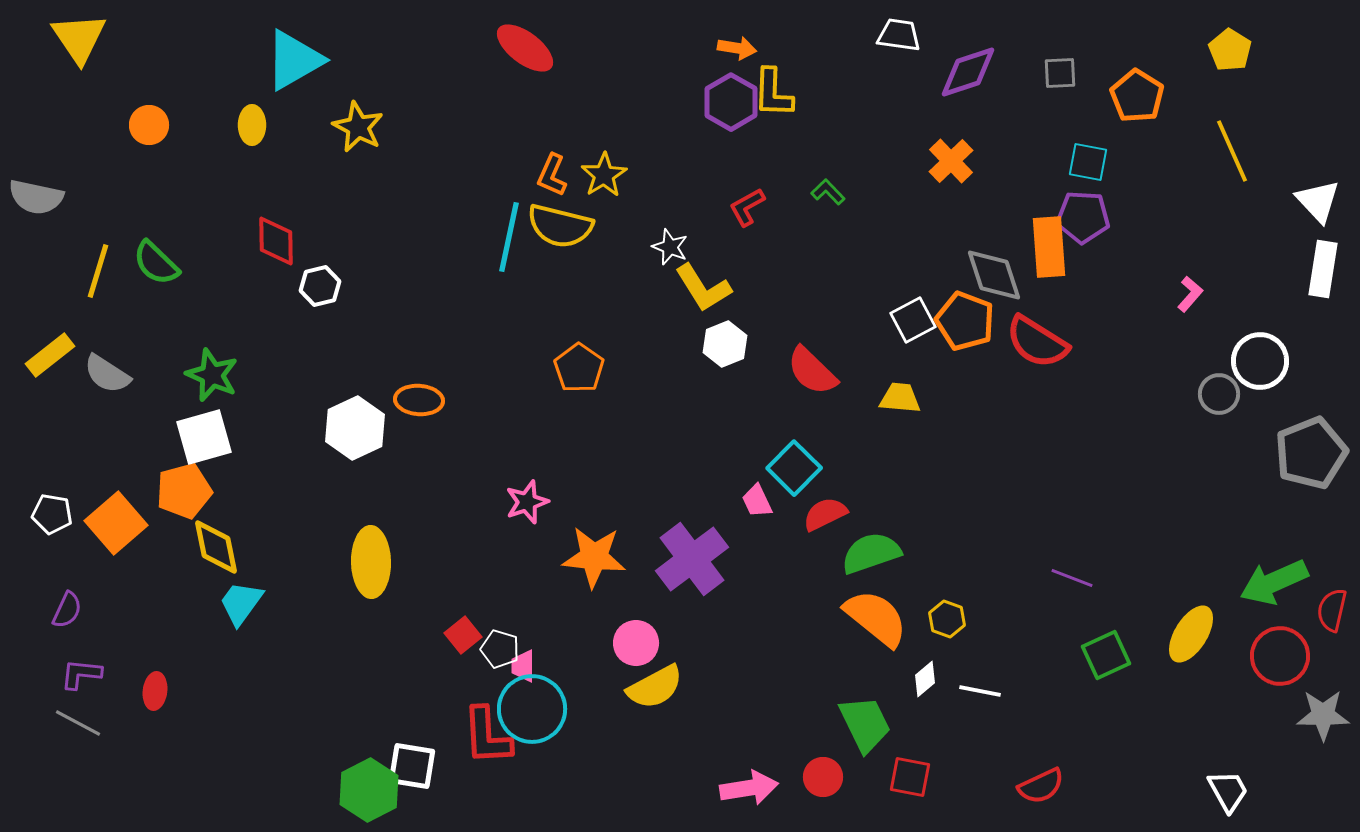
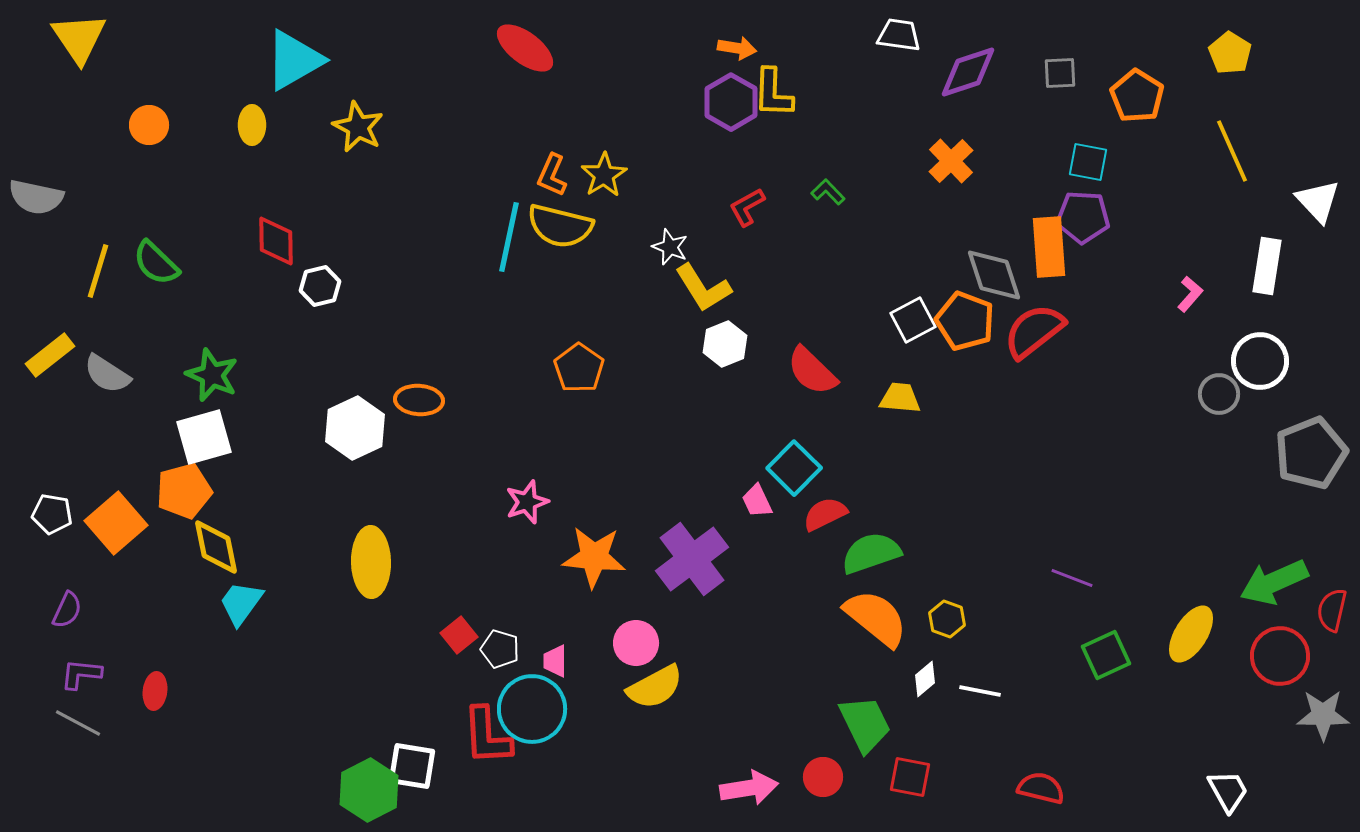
yellow pentagon at (1230, 50): moved 3 px down
white rectangle at (1323, 269): moved 56 px left, 3 px up
red semicircle at (1037, 342): moved 3 px left, 11 px up; rotated 110 degrees clockwise
red square at (463, 635): moved 4 px left
pink trapezoid at (523, 666): moved 32 px right, 5 px up
red semicircle at (1041, 786): moved 2 px down; rotated 141 degrees counterclockwise
